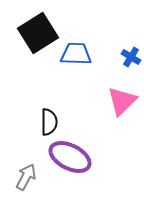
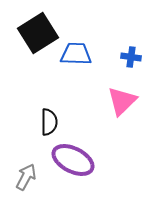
blue cross: rotated 24 degrees counterclockwise
purple ellipse: moved 3 px right, 3 px down
